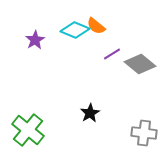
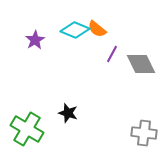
orange semicircle: moved 1 px right, 3 px down
purple line: rotated 30 degrees counterclockwise
gray diamond: moved 1 px right; rotated 24 degrees clockwise
black star: moved 22 px left; rotated 24 degrees counterclockwise
green cross: moved 1 px left, 1 px up; rotated 8 degrees counterclockwise
